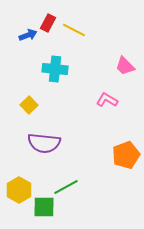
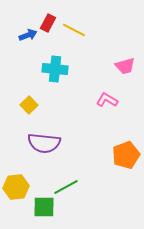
pink trapezoid: rotated 60 degrees counterclockwise
yellow hexagon: moved 3 px left, 3 px up; rotated 25 degrees clockwise
